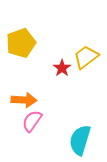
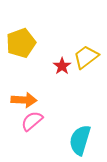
red star: moved 2 px up
pink semicircle: rotated 15 degrees clockwise
